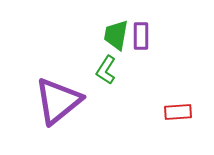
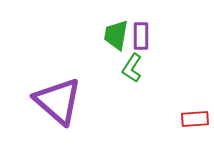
green L-shape: moved 26 px right, 2 px up
purple triangle: rotated 40 degrees counterclockwise
red rectangle: moved 17 px right, 7 px down
